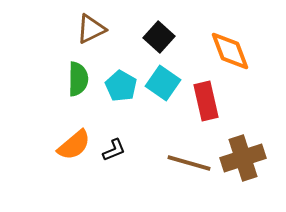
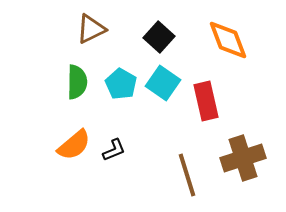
orange diamond: moved 2 px left, 11 px up
green semicircle: moved 1 px left, 3 px down
cyan pentagon: moved 2 px up
brown line: moved 2 px left, 12 px down; rotated 57 degrees clockwise
